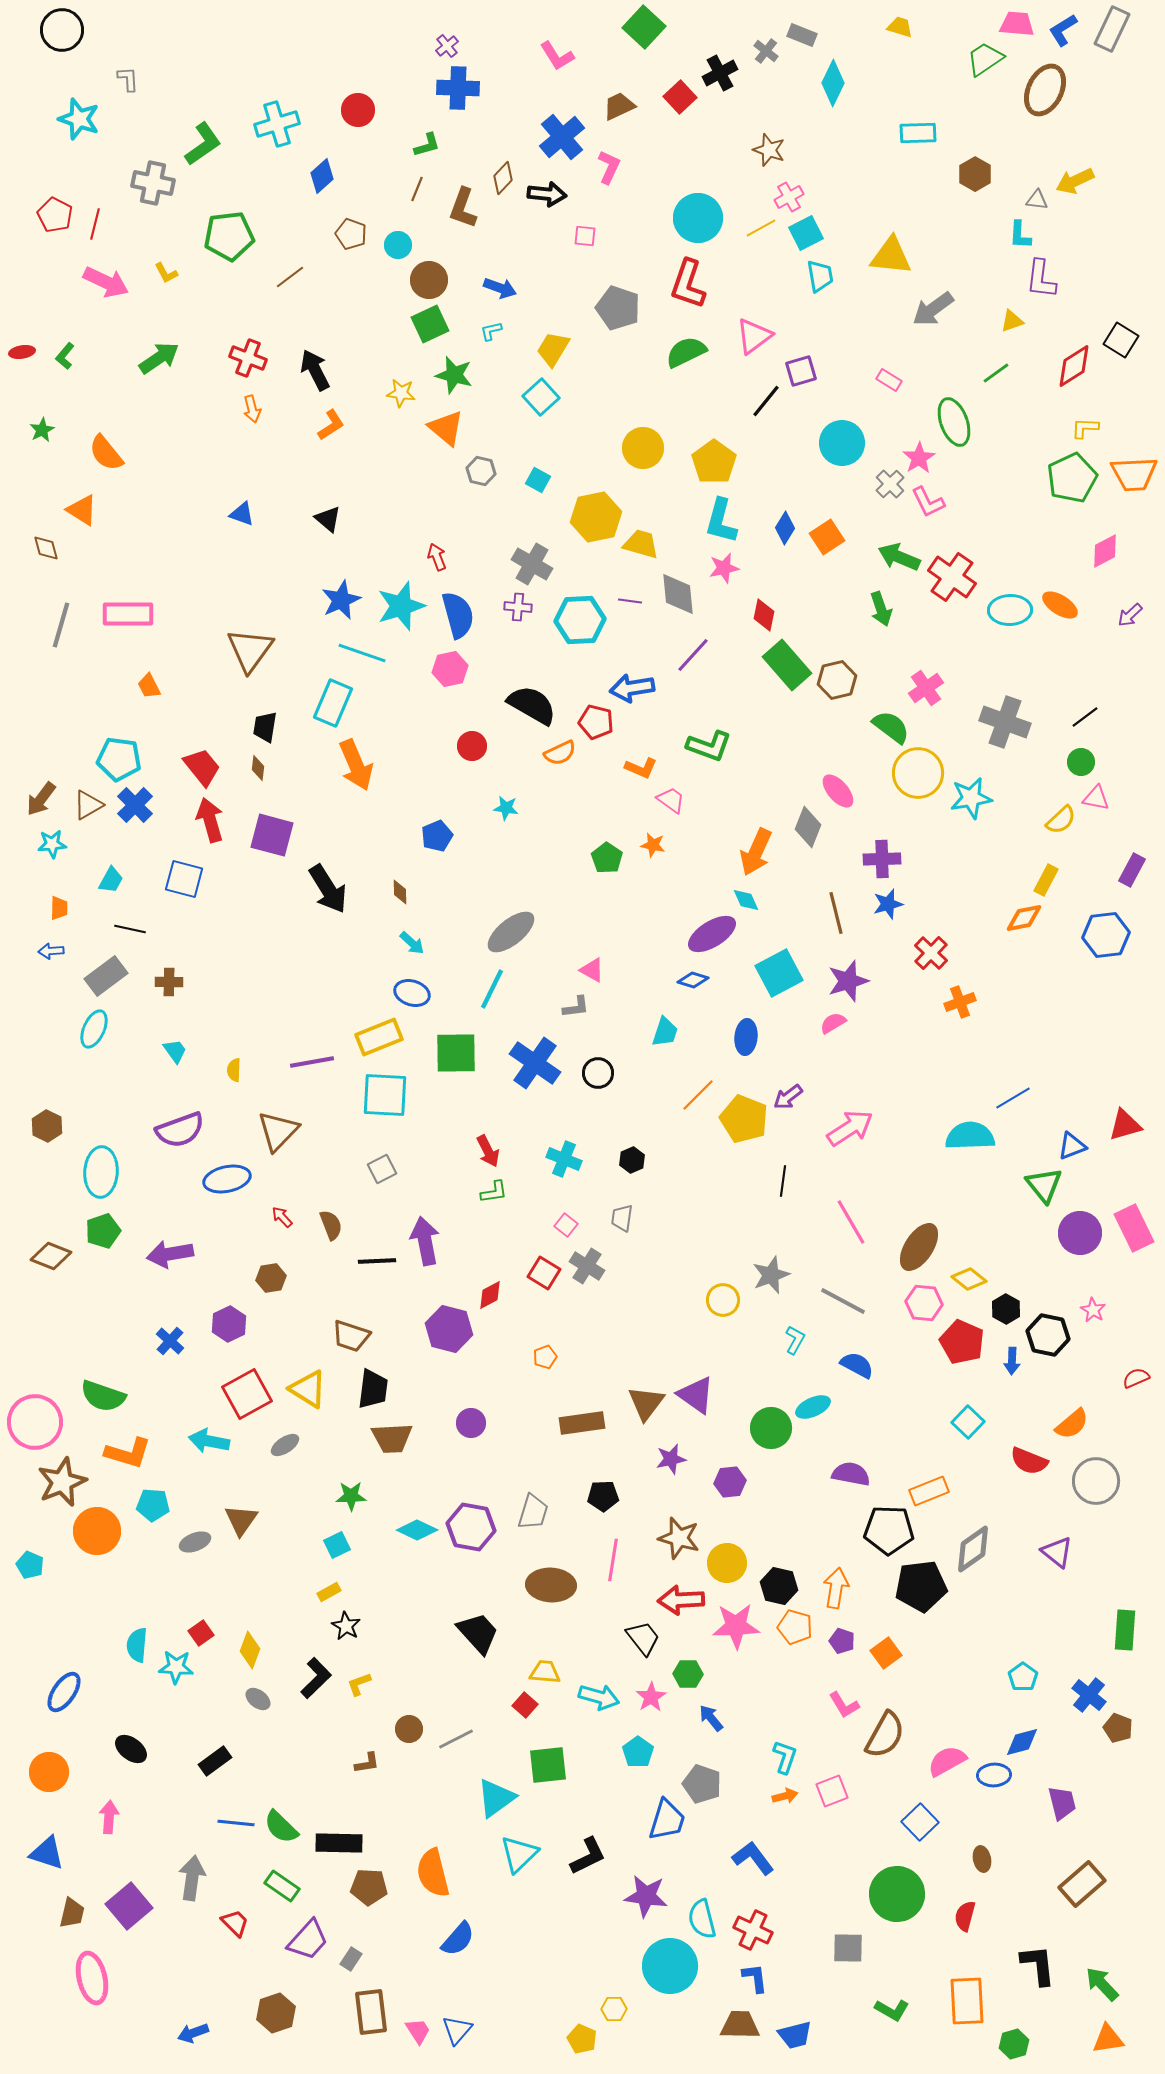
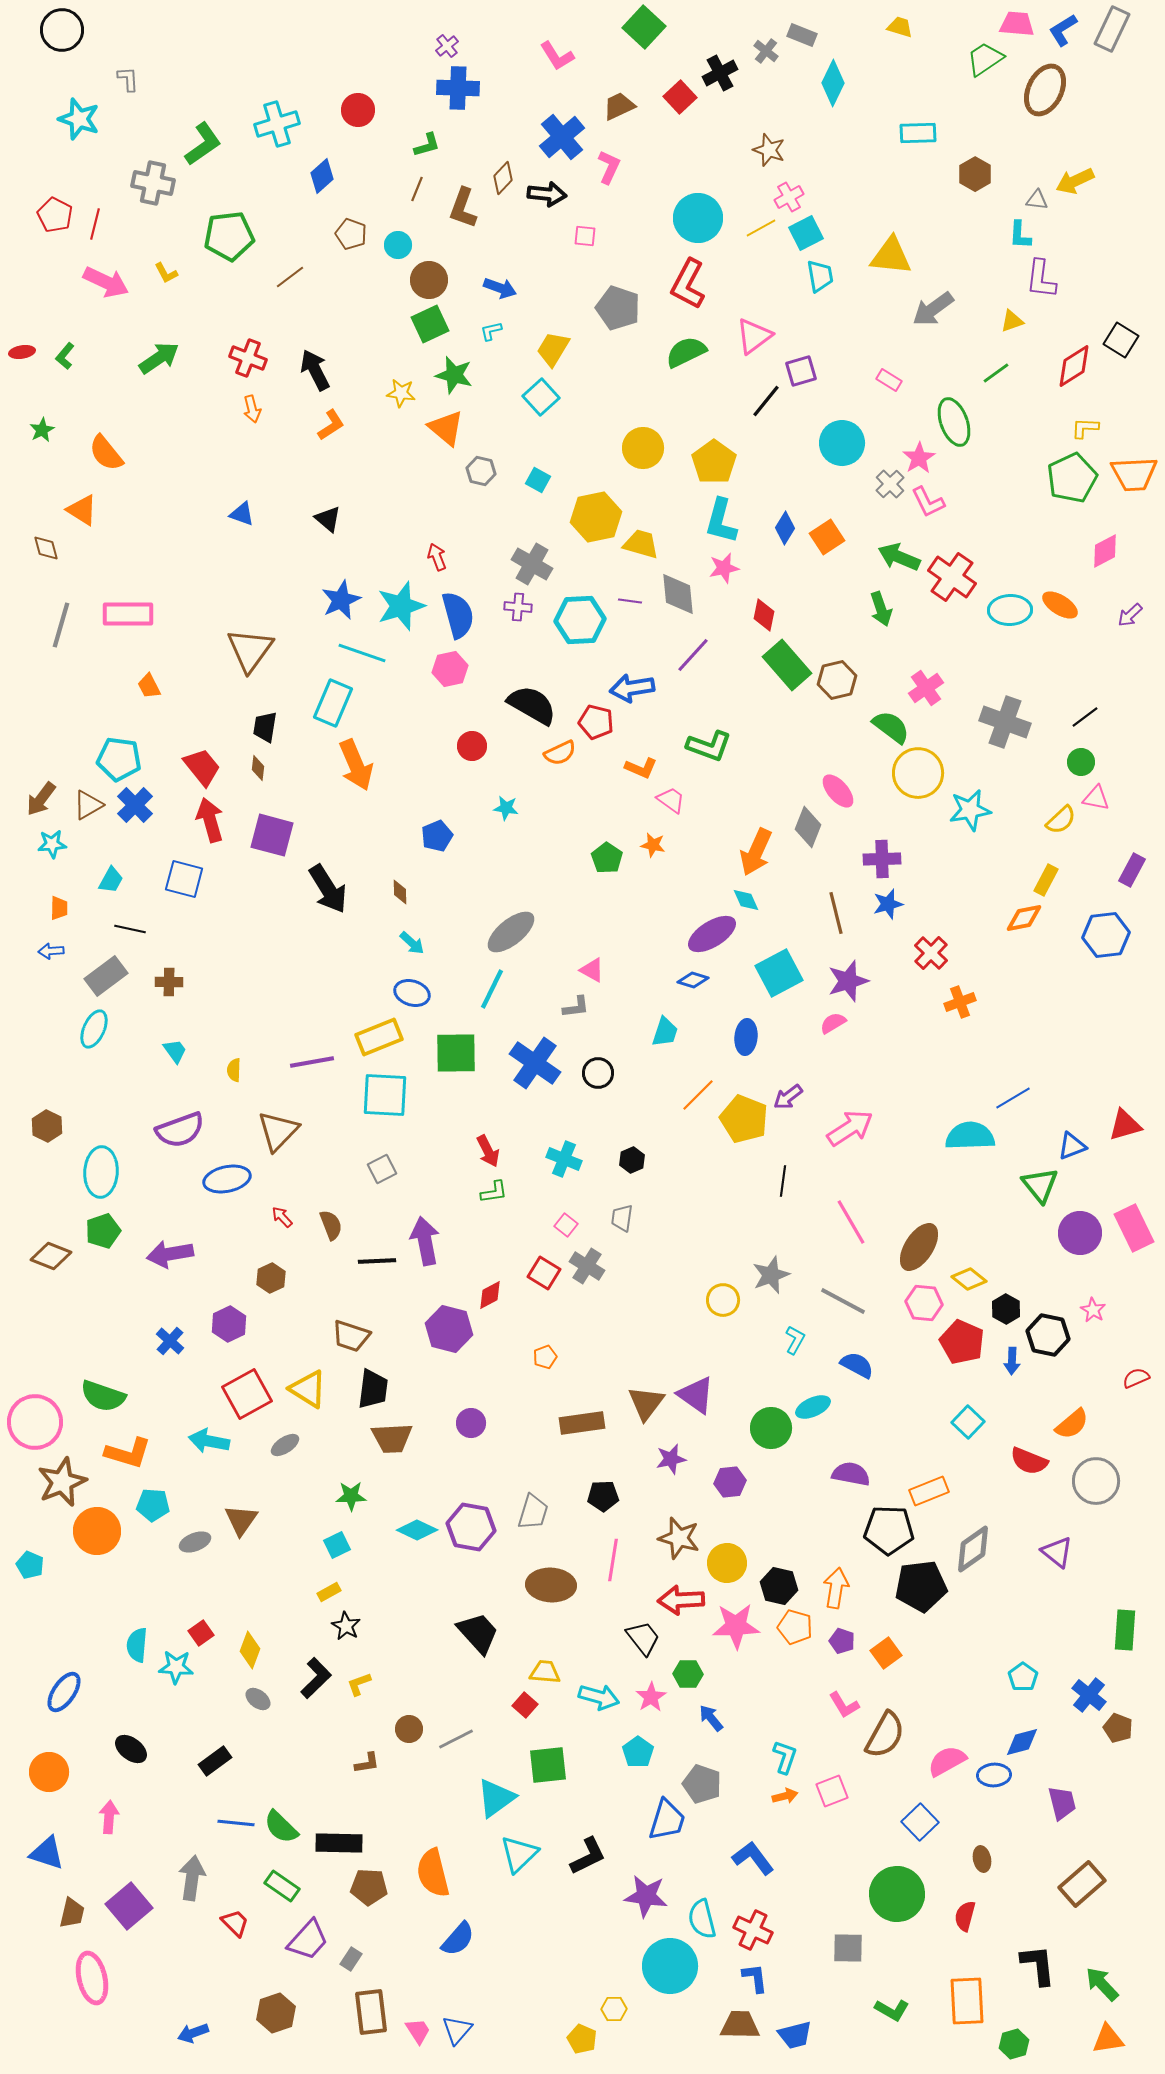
red L-shape at (688, 284): rotated 9 degrees clockwise
cyan star at (971, 798): moved 1 px left, 12 px down
green triangle at (1044, 1185): moved 4 px left
brown hexagon at (271, 1278): rotated 16 degrees counterclockwise
